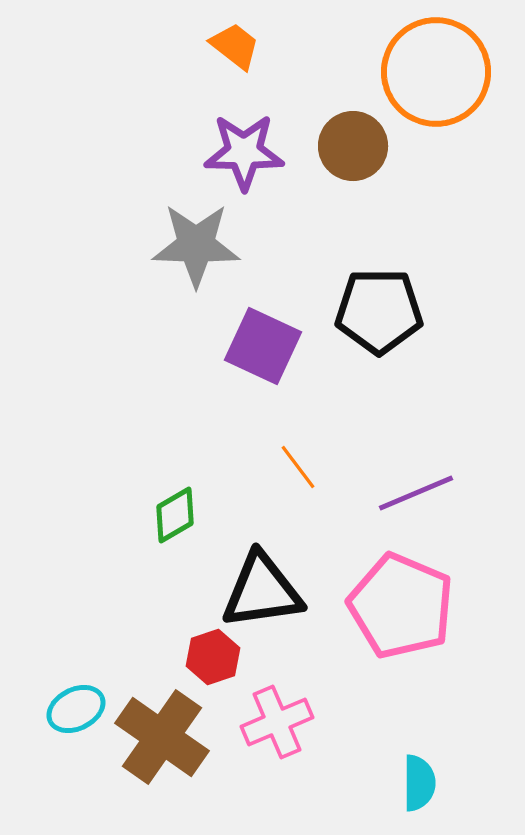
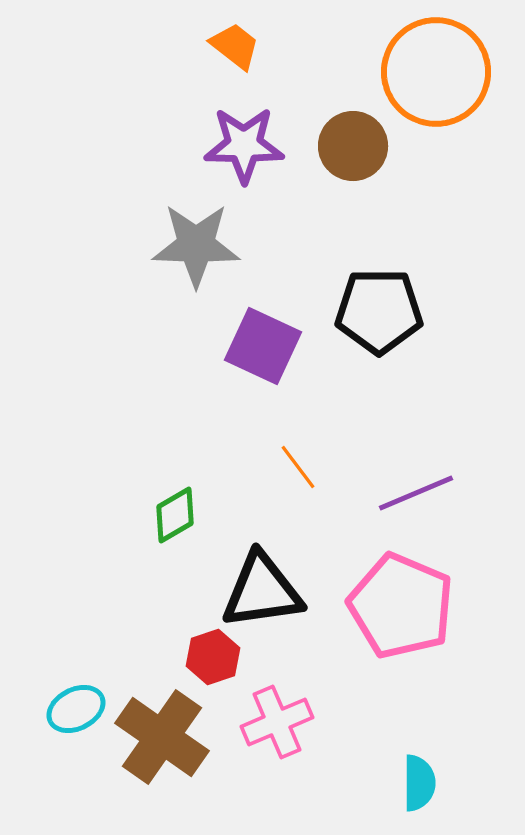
purple star: moved 7 px up
